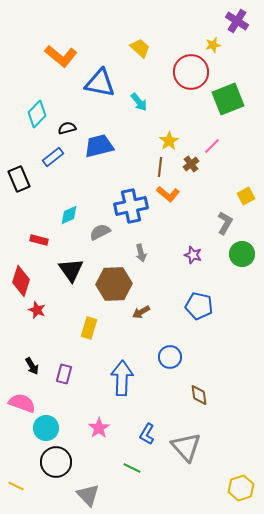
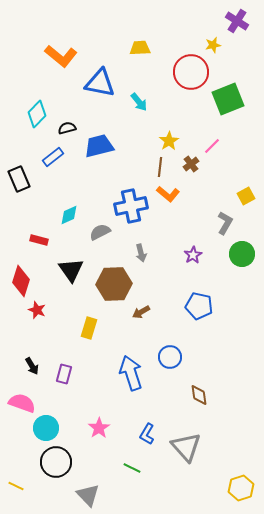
yellow trapezoid at (140, 48): rotated 45 degrees counterclockwise
purple star at (193, 255): rotated 24 degrees clockwise
blue arrow at (122, 378): moved 9 px right, 5 px up; rotated 20 degrees counterclockwise
